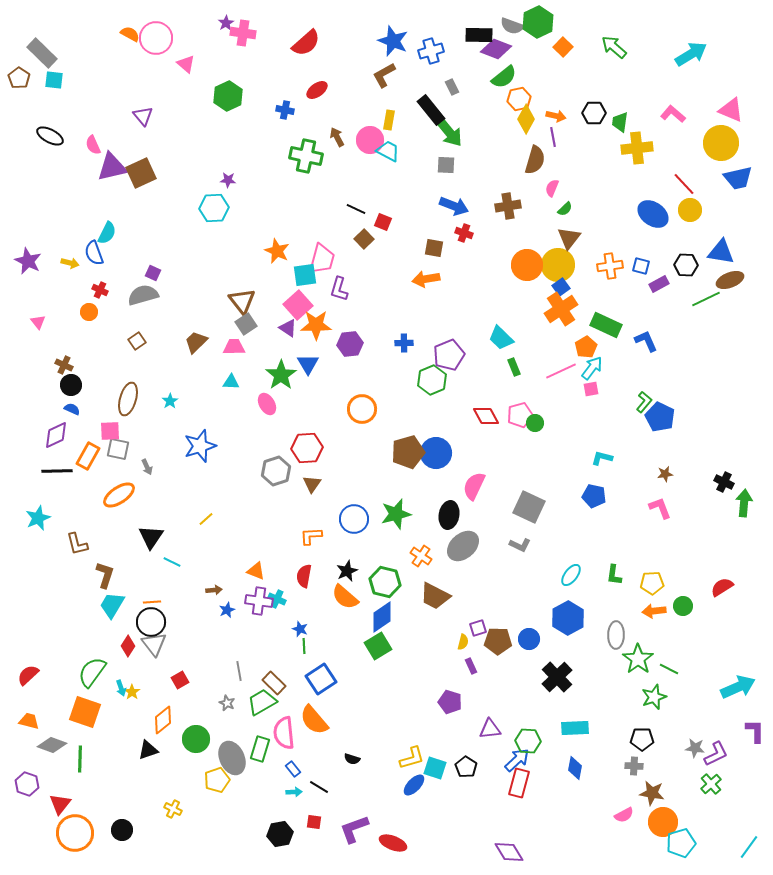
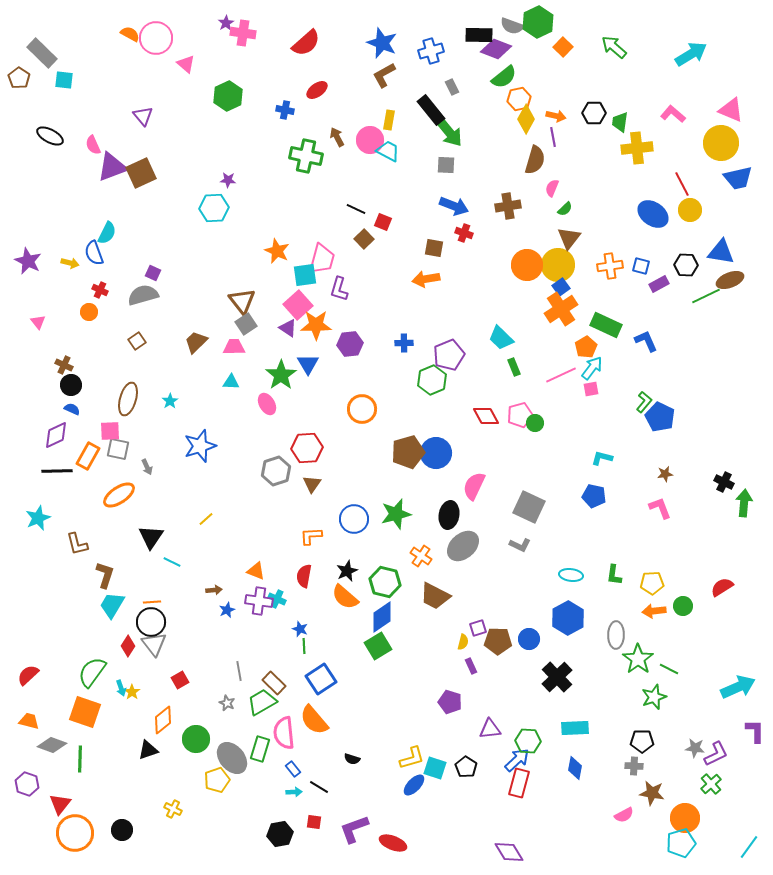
blue star at (393, 41): moved 11 px left, 2 px down
cyan square at (54, 80): moved 10 px right
purple triangle at (112, 167): rotated 8 degrees counterclockwise
red line at (684, 184): moved 2 px left; rotated 15 degrees clockwise
green line at (706, 299): moved 3 px up
pink line at (561, 371): moved 4 px down
cyan ellipse at (571, 575): rotated 60 degrees clockwise
black pentagon at (642, 739): moved 2 px down
gray ellipse at (232, 758): rotated 16 degrees counterclockwise
orange circle at (663, 822): moved 22 px right, 4 px up
